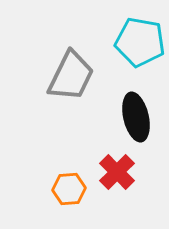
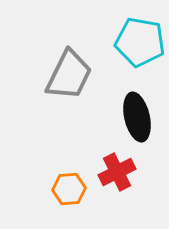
gray trapezoid: moved 2 px left, 1 px up
black ellipse: moved 1 px right
red cross: rotated 18 degrees clockwise
